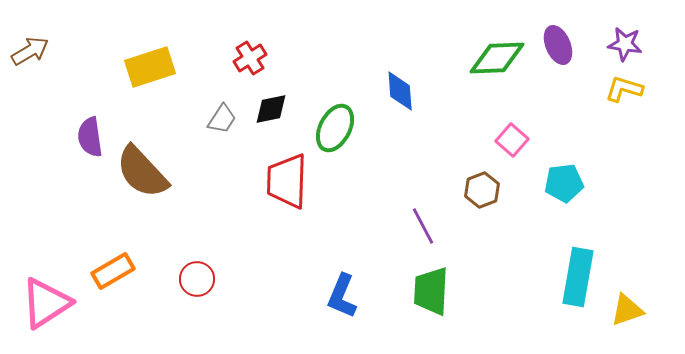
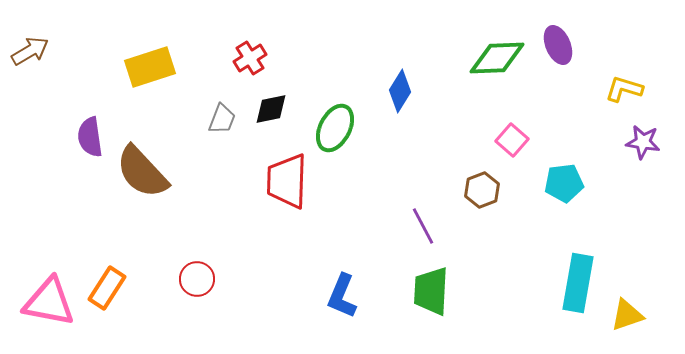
purple star: moved 18 px right, 98 px down
blue diamond: rotated 36 degrees clockwise
gray trapezoid: rotated 12 degrees counterclockwise
orange rectangle: moved 6 px left, 17 px down; rotated 27 degrees counterclockwise
cyan rectangle: moved 6 px down
pink triangle: moved 3 px right, 1 px up; rotated 44 degrees clockwise
yellow triangle: moved 5 px down
